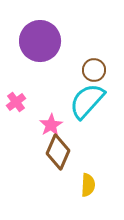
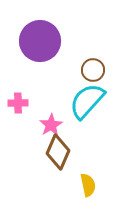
brown circle: moved 1 px left
pink cross: moved 2 px right, 1 px down; rotated 36 degrees clockwise
yellow semicircle: rotated 15 degrees counterclockwise
